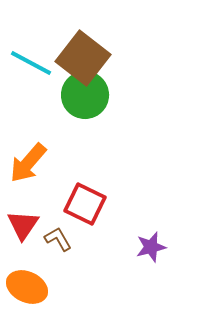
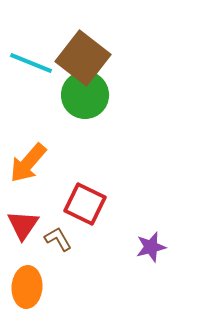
cyan line: rotated 6 degrees counterclockwise
orange ellipse: rotated 69 degrees clockwise
